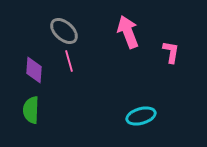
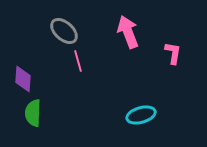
pink L-shape: moved 2 px right, 1 px down
pink line: moved 9 px right
purple diamond: moved 11 px left, 9 px down
green semicircle: moved 2 px right, 3 px down
cyan ellipse: moved 1 px up
